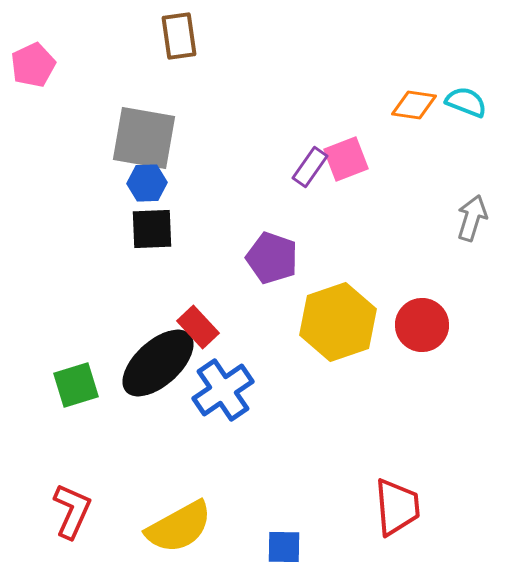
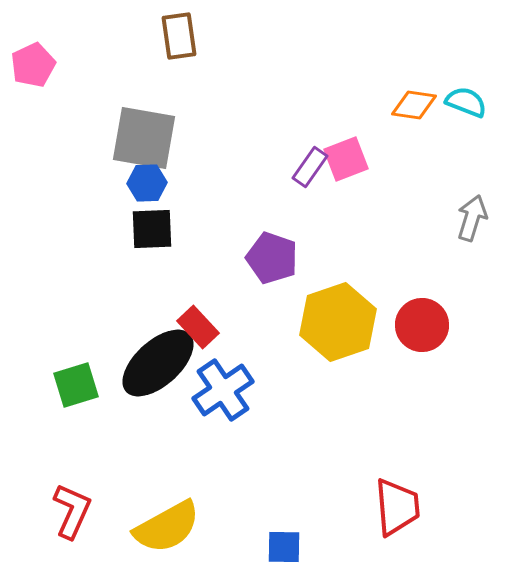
yellow semicircle: moved 12 px left
